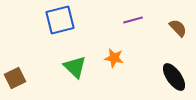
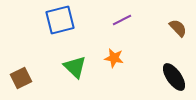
purple line: moved 11 px left; rotated 12 degrees counterclockwise
brown square: moved 6 px right
